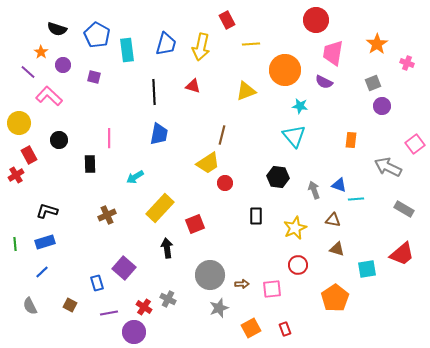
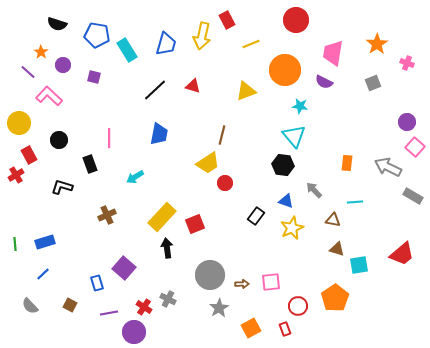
red circle at (316, 20): moved 20 px left
black semicircle at (57, 29): moved 5 px up
blue pentagon at (97, 35): rotated 20 degrees counterclockwise
yellow line at (251, 44): rotated 18 degrees counterclockwise
yellow arrow at (201, 47): moved 1 px right, 11 px up
cyan rectangle at (127, 50): rotated 25 degrees counterclockwise
black line at (154, 92): moved 1 px right, 2 px up; rotated 50 degrees clockwise
purple circle at (382, 106): moved 25 px right, 16 px down
orange rectangle at (351, 140): moved 4 px left, 23 px down
pink square at (415, 144): moved 3 px down; rotated 12 degrees counterclockwise
black rectangle at (90, 164): rotated 18 degrees counterclockwise
black hexagon at (278, 177): moved 5 px right, 12 px up
blue triangle at (339, 185): moved 53 px left, 16 px down
gray arrow at (314, 190): rotated 24 degrees counterclockwise
cyan line at (356, 199): moved 1 px left, 3 px down
yellow rectangle at (160, 208): moved 2 px right, 9 px down
gray rectangle at (404, 209): moved 9 px right, 13 px up
black L-shape at (47, 211): moved 15 px right, 24 px up
black rectangle at (256, 216): rotated 36 degrees clockwise
yellow star at (295, 228): moved 3 px left
red circle at (298, 265): moved 41 px down
cyan square at (367, 269): moved 8 px left, 4 px up
blue line at (42, 272): moved 1 px right, 2 px down
pink square at (272, 289): moved 1 px left, 7 px up
gray semicircle at (30, 306): rotated 18 degrees counterclockwise
gray star at (219, 308): rotated 12 degrees counterclockwise
